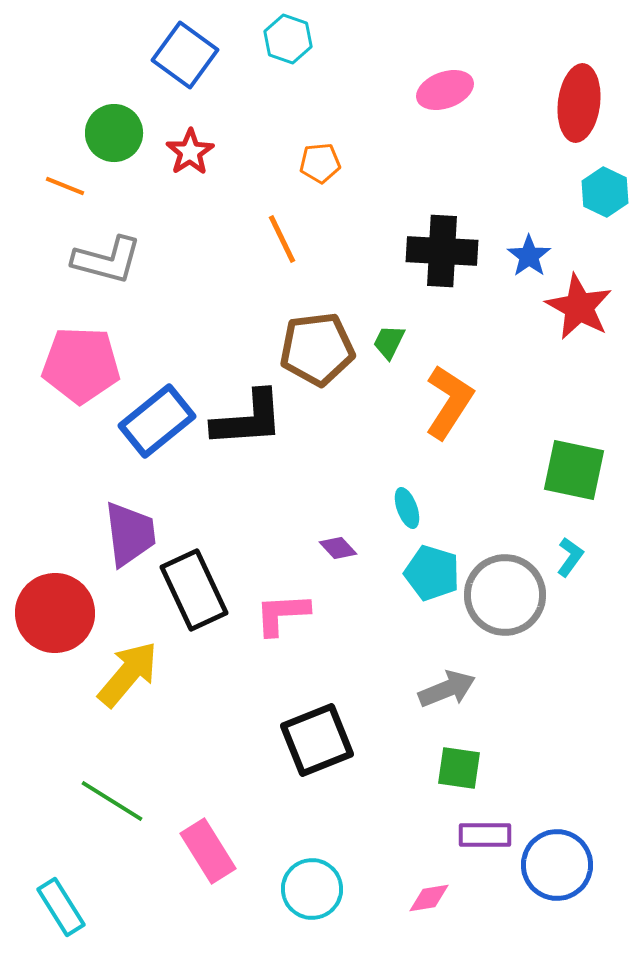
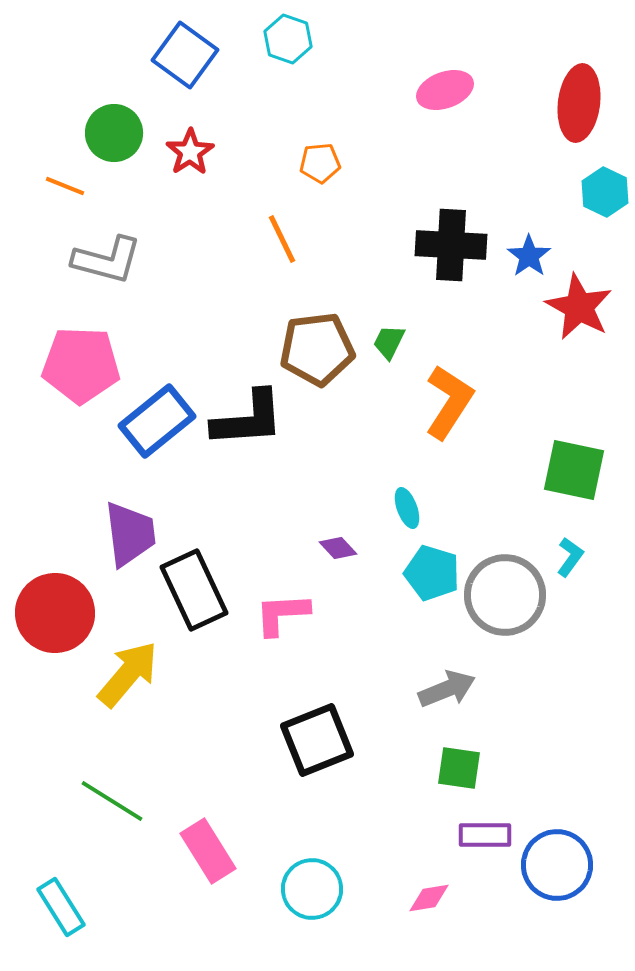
black cross at (442, 251): moved 9 px right, 6 px up
